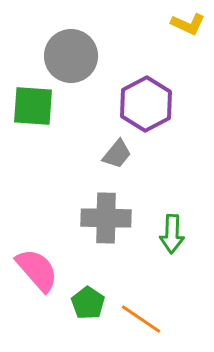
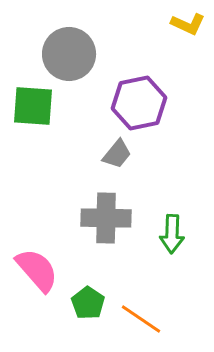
gray circle: moved 2 px left, 2 px up
purple hexagon: moved 7 px left, 1 px up; rotated 16 degrees clockwise
